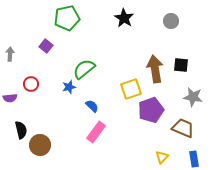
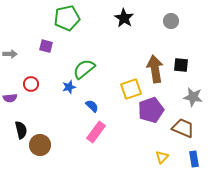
purple square: rotated 24 degrees counterclockwise
gray arrow: rotated 88 degrees clockwise
